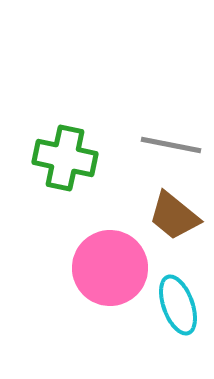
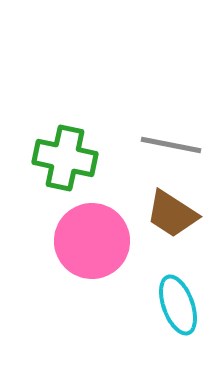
brown trapezoid: moved 2 px left, 2 px up; rotated 6 degrees counterclockwise
pink circle: moved 18 px left, 27 px up
